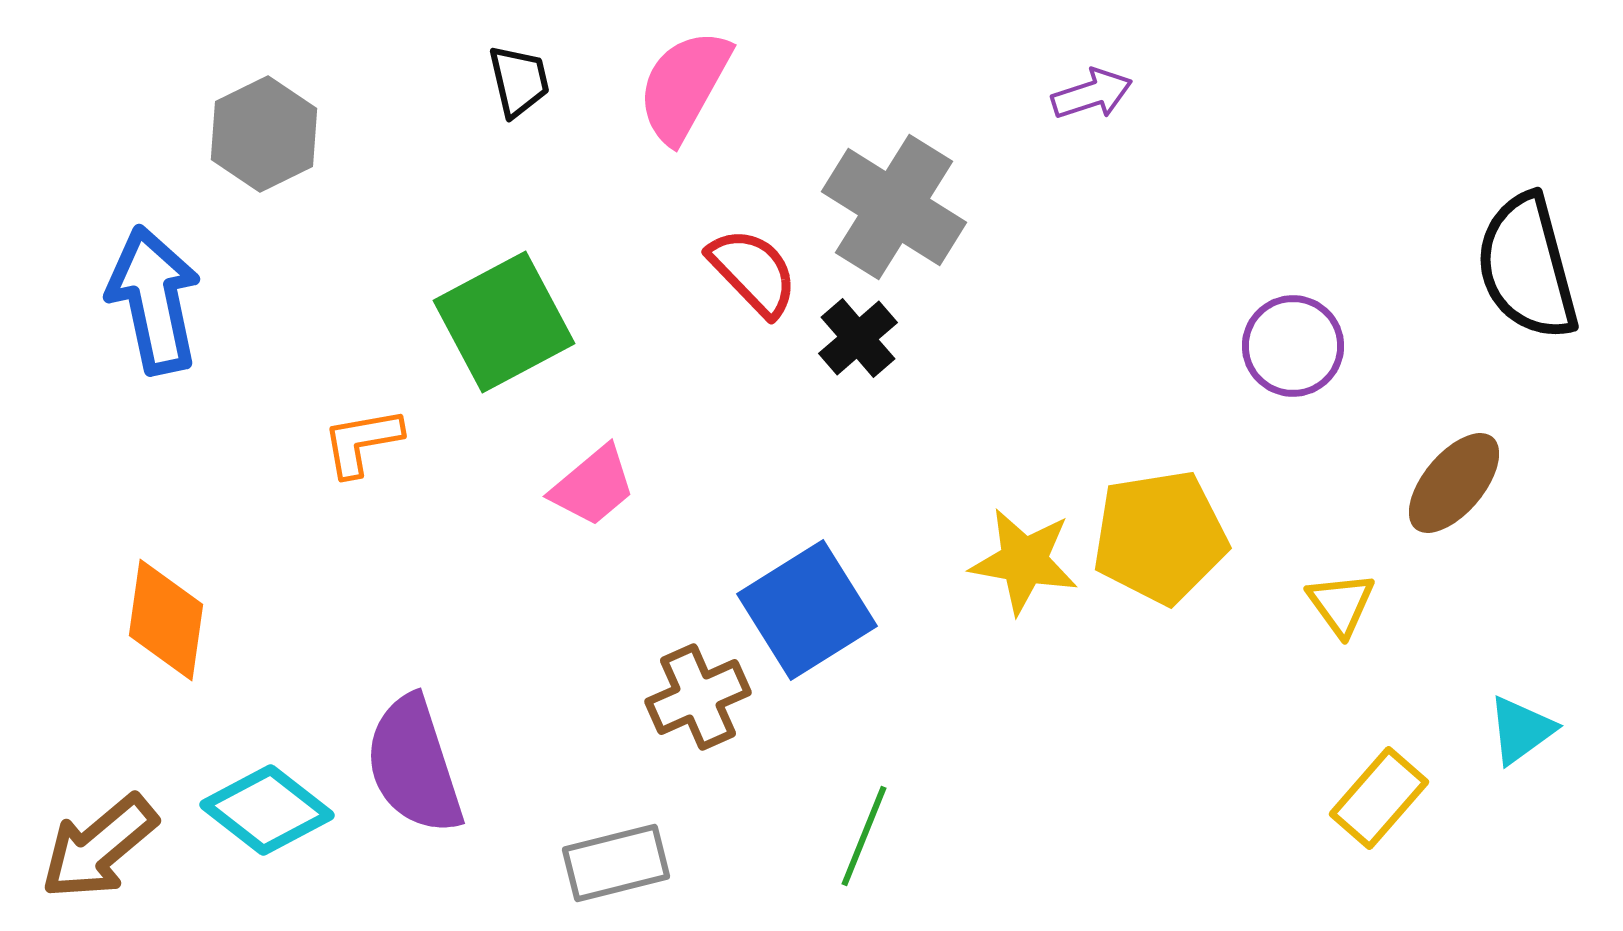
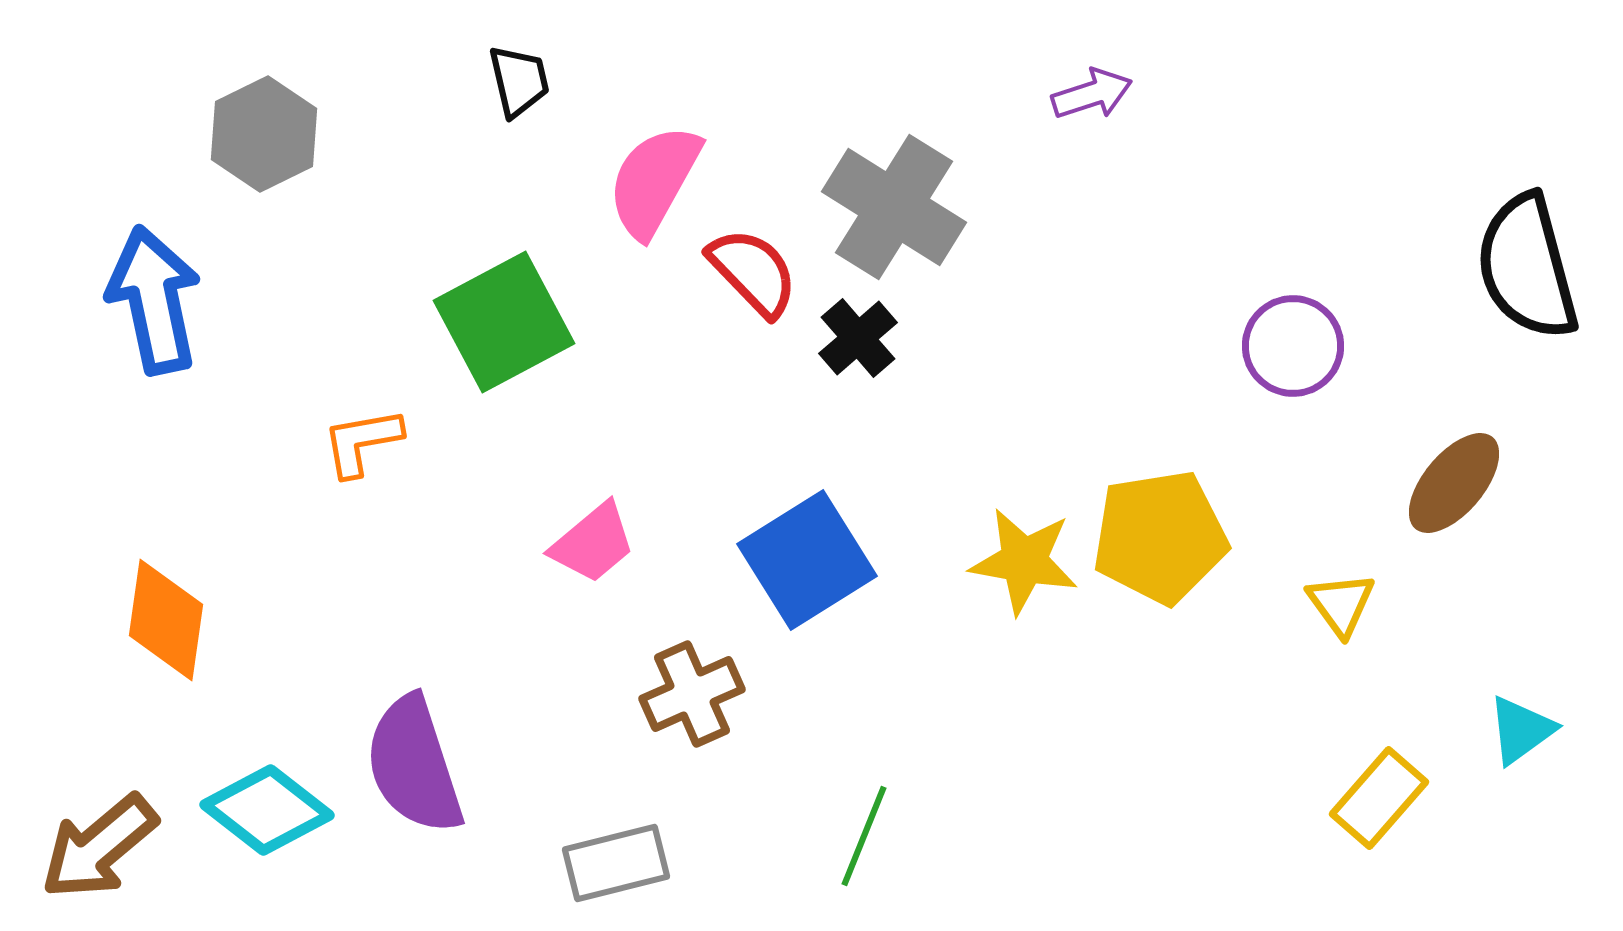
pink semicircle: moved 30 px left, 95 px down
pink trapezoid: moved 57 px down
blue square: moved 50 px up
brown cross: moved 6 px left, 3 px up
